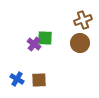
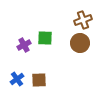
purple cross: moved 10 px left, 1 px down; rotated 24 degrees clockwise
blue cross: rotated 24 degrees clockwise
